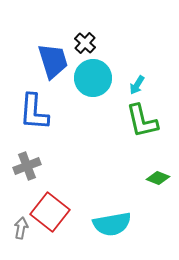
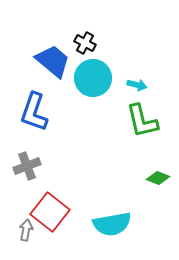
black cross: rotated 15 degrees counterclockwise
blue trapezoid: rotated 33 degrees counterclockwise
cyan arrow: rotated 108 degrees counterclockwise
blue L-shape: rotated 15 degrees clockwise
gray arrow: moved 5 px right, 2 px down
